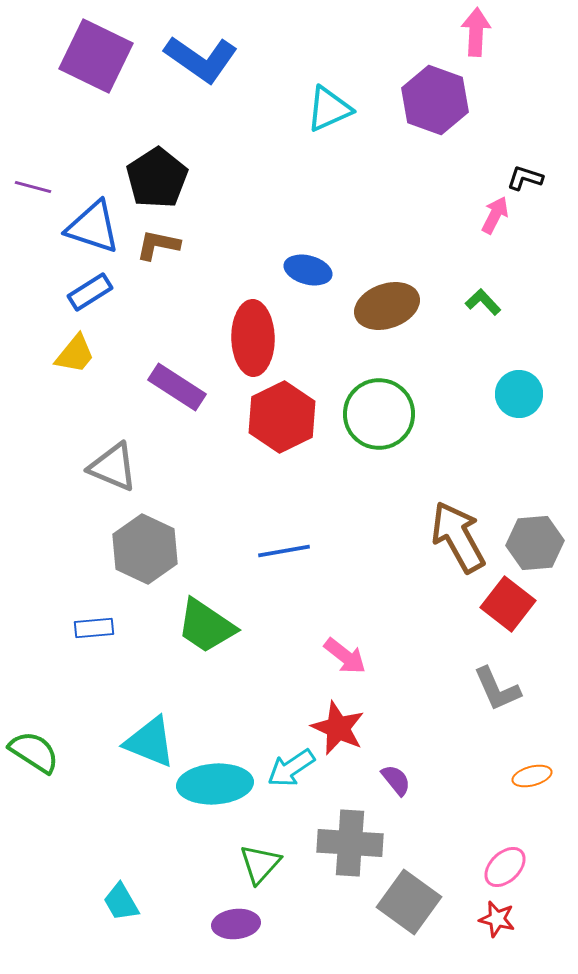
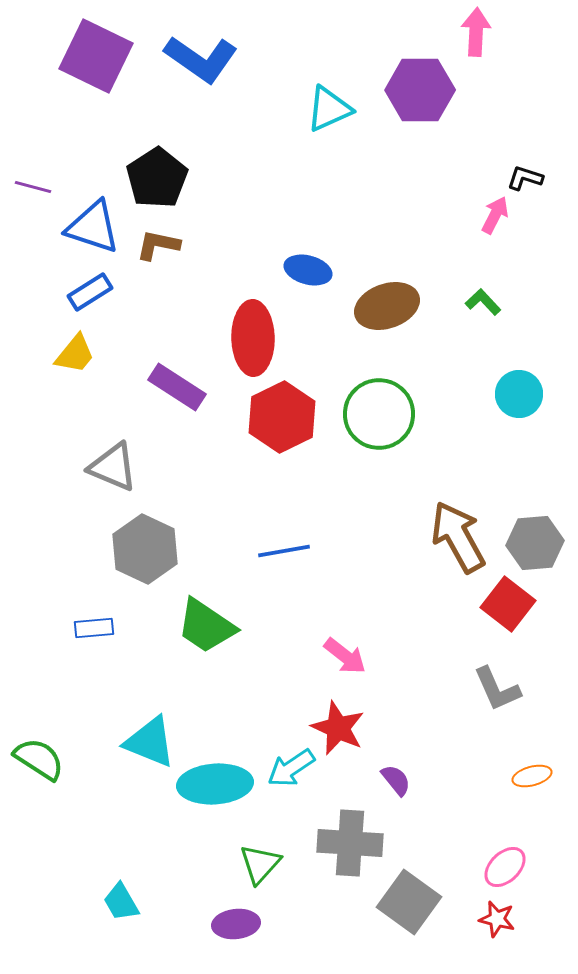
purple hexagon at (435, 100): moved 15 px left, 10 px up; rotated 20 degrees counterclockwise
green semicircle at (34, 752): moved 5 px right, 7 px down
